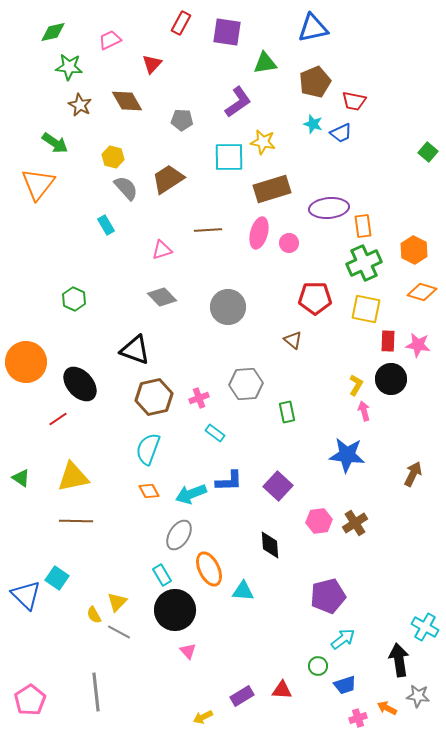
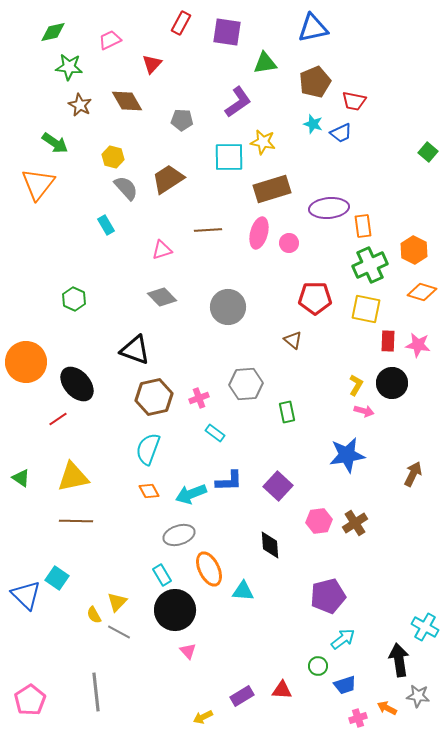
green cross at (364, 263): moved 6 px right, 2 px down
black circle at (391, 379): moved 1 px right, 4 px down
black ellipse at (80, 384): moved 3 px left
pink arrow at (364, 411): rotated 120 degrees clockwise
blue star at (347, 455): rotated 15 degrees counterclockwise
gray ellipse at (179, 535): rotated 40 degrees clockwise
